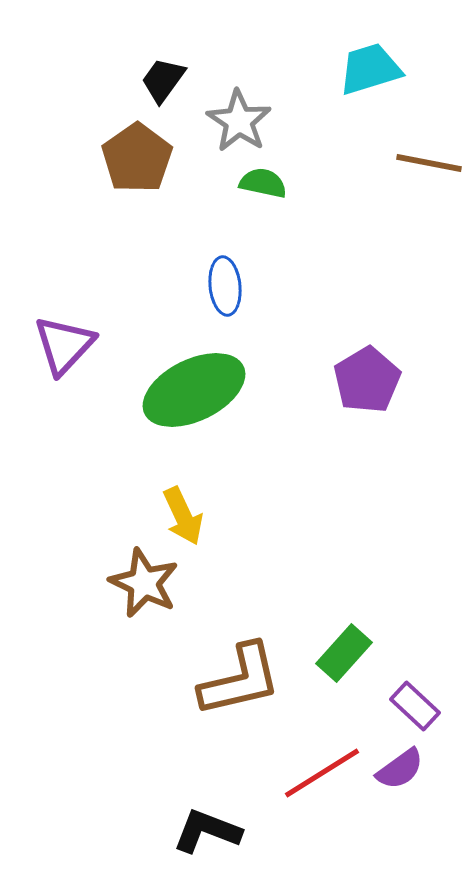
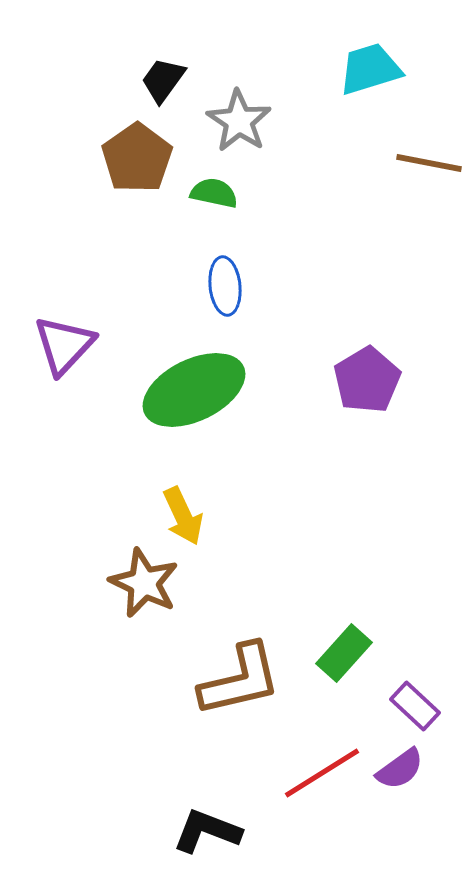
green semicircle: moved 49 px left, 10 px down
